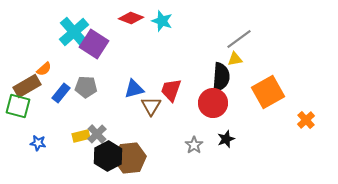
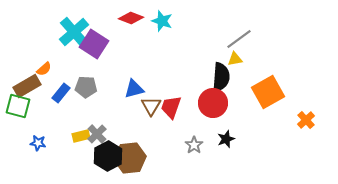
red trapezoid: moved 17 px down
